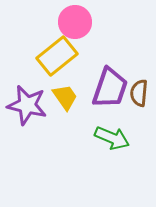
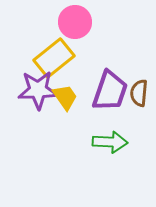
yellow rectangle: moved 3 px left, 2 px down
purple trapezoid: moved 3 px down
purple star: moved 11 px right, 15 px up; rotated 15 degrees counterclockwise
green arrow: moved 2 px left, 4 px down; rotated 20 degrees counterclockwise
